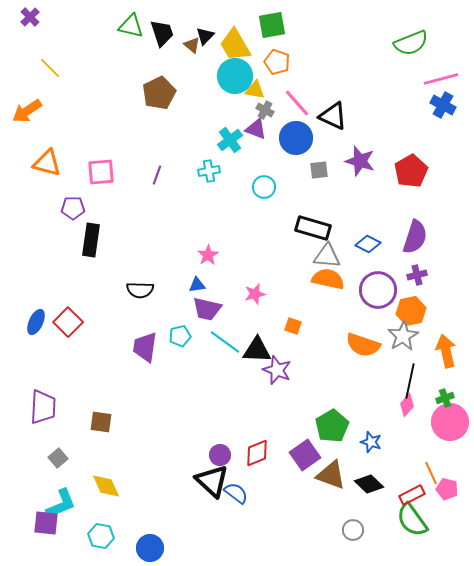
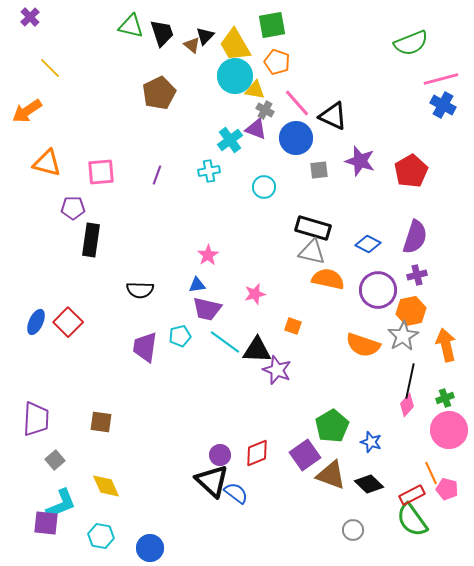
gray triangle at (327, 256): moved 15 px left, 4 px up; rotated 8 degrees clockwise
orange arrow at (446, 351): moved 6 px up
purple trapezoid at (43, 407): moved 7 px left, 12 px down
pink circle at (450, 422): moved 1 px left, 8 px down
gray square at (58, 458): moved 3 px left, 2 px down
